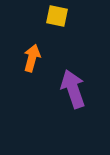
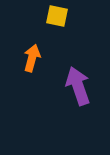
purple arrow: moved 5 px right, 3 px up
